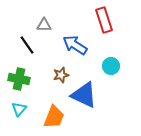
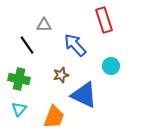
blue arrow: rotated 15 degrees clockwise
